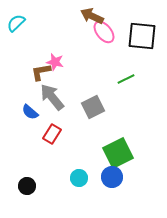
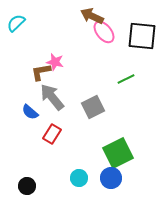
blue circle: moved 1 px left, 1 px down
